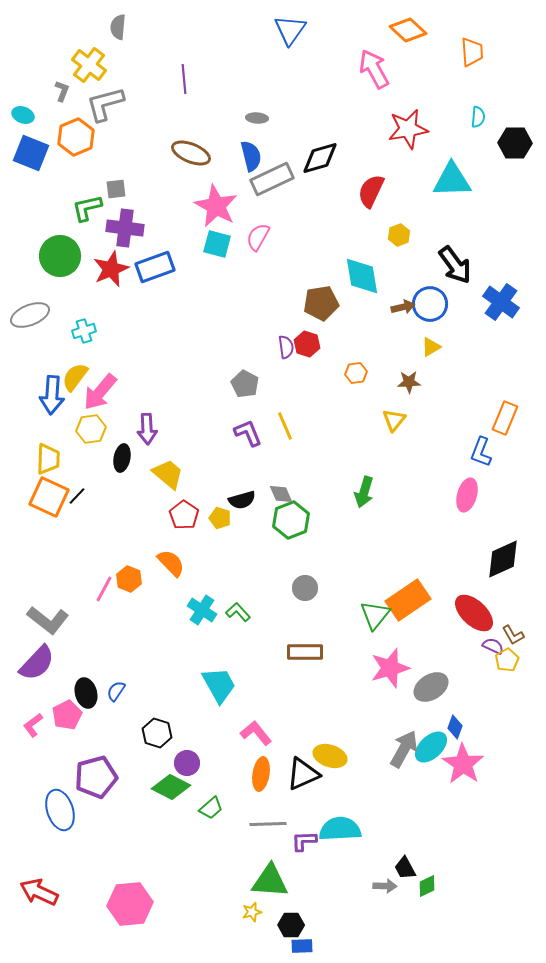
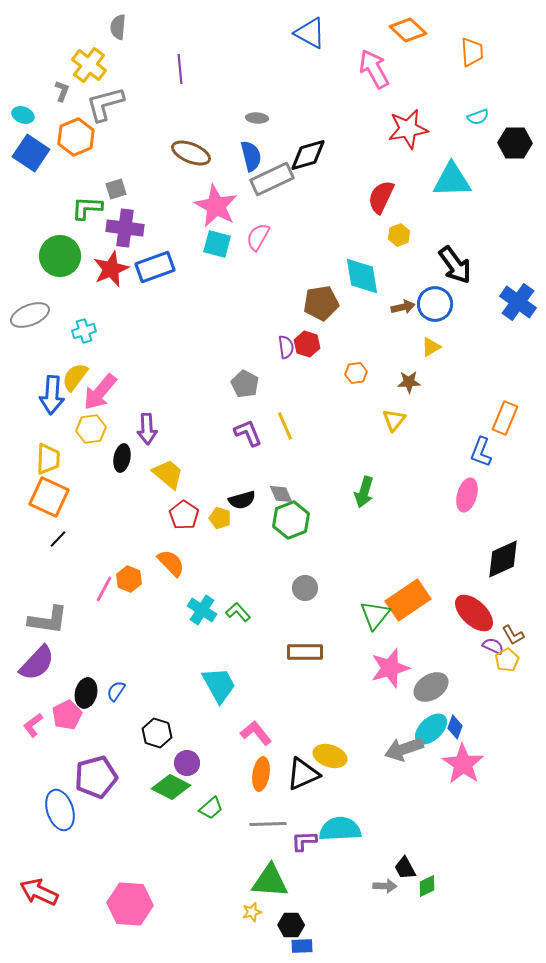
blue triangle at (290, 30): moved 20 px right, 3 px down; rotated 36 degrees counterclockwise
purple line at (184, 79): moved 4 px left, 10 px up
cyan semicircle at (478, 117): rotated 65 degrees clockwise
blue square at (31, 153): rotated 12 degrees clockwise
black diamond at (320, 158): moved 12 px left, 3 px up
gray square at (116, 189): rotated 10 degrees counterclockwise
red semicircle at (371, 191): moved 10 px right, 6 px down
green L-shape at (87, 208): rotated 16 degrees clockwise
blue cross at (501, 302): moved 17 px right
blue circle at (430, 304): moved 5 px right
black line at (77, 496): moved 19 px left, 43 px down
gray L-shape at (48, 620): rotated 30 degrees counterclockwise
black ellipse at (86, 693): rotated 28 degrees clockwise
cyan ellipse at (431, 747): moved 18 px up
gray arrow at (404, 749): rotated 138 degrees counterclockwise
pink hexagon at (130, 904): rotated 9 degrees clockwise
